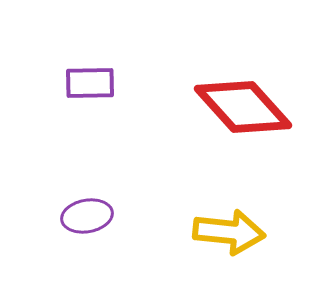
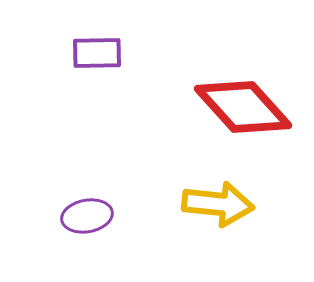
purple rectangle: moved 7 px right, 30 px up
yellow arrow: moved 11 px left, 28 px up
